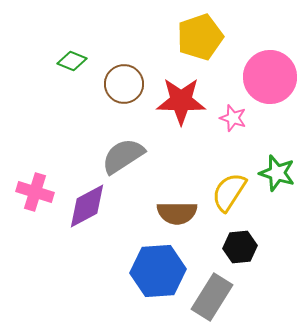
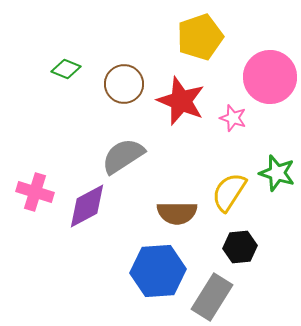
green diamond: moved 6 px left, 8 px down
red star: rotated 21 degrees clockwise
